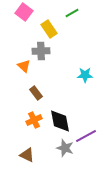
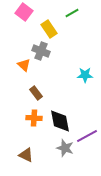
gray cross: rotated 24 degrees clockwise
orange triangle: moved 1 px up
orange cross: moved 2 px up; rotated 28 degrees clockwise
purple line: moved 1 px right
brown triangle: moved 1 px left
